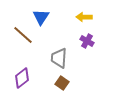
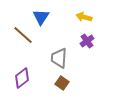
yellow arrow: rotated 14 degrees clockwise
purple cross: rotated 24 degrees clockwise
